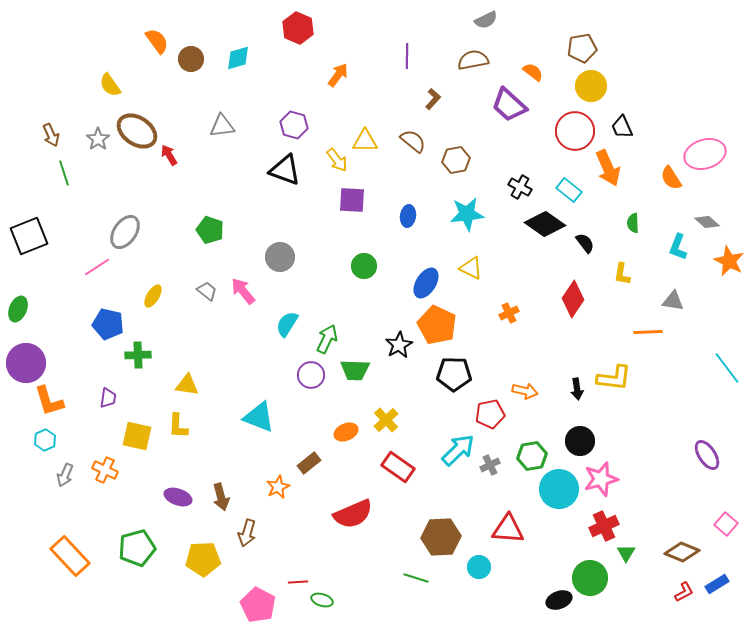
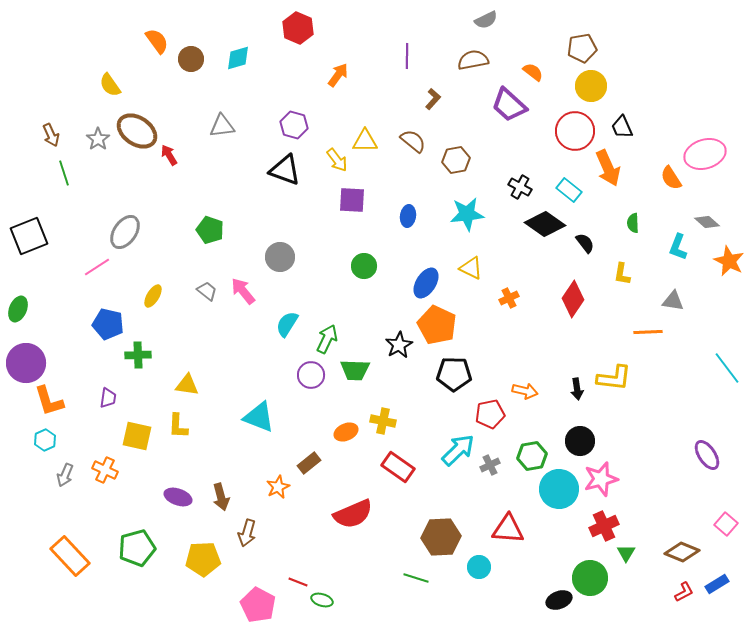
orange cross at (509, 313): moved 15 px up
yellow cross at (386, 420): moved 3 px left, 1 px down; rotated 35 degrees counterclockwise
red line at (298, 582): rotated 24 degrees clockwise
